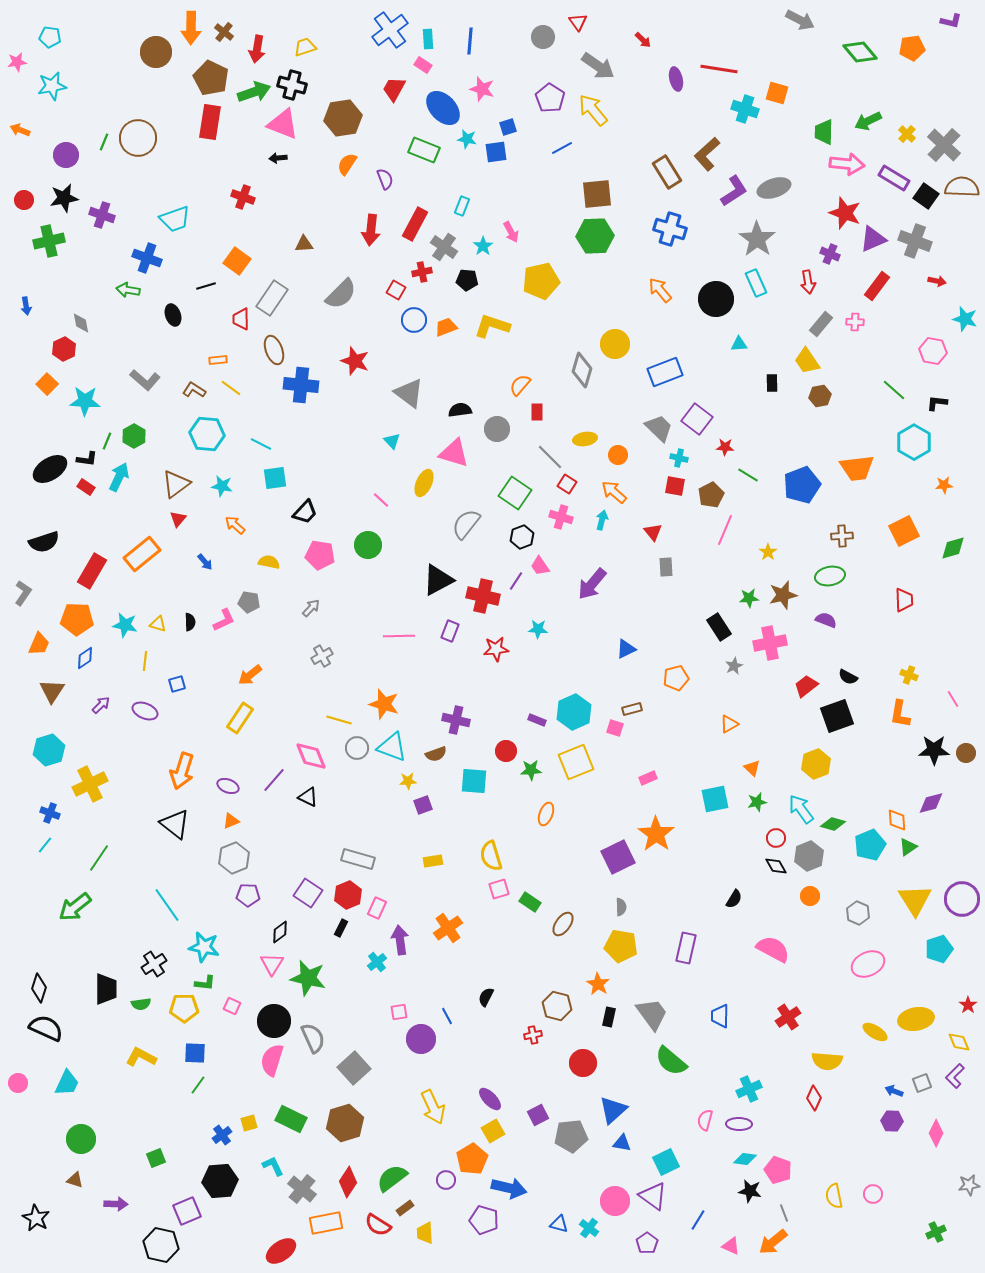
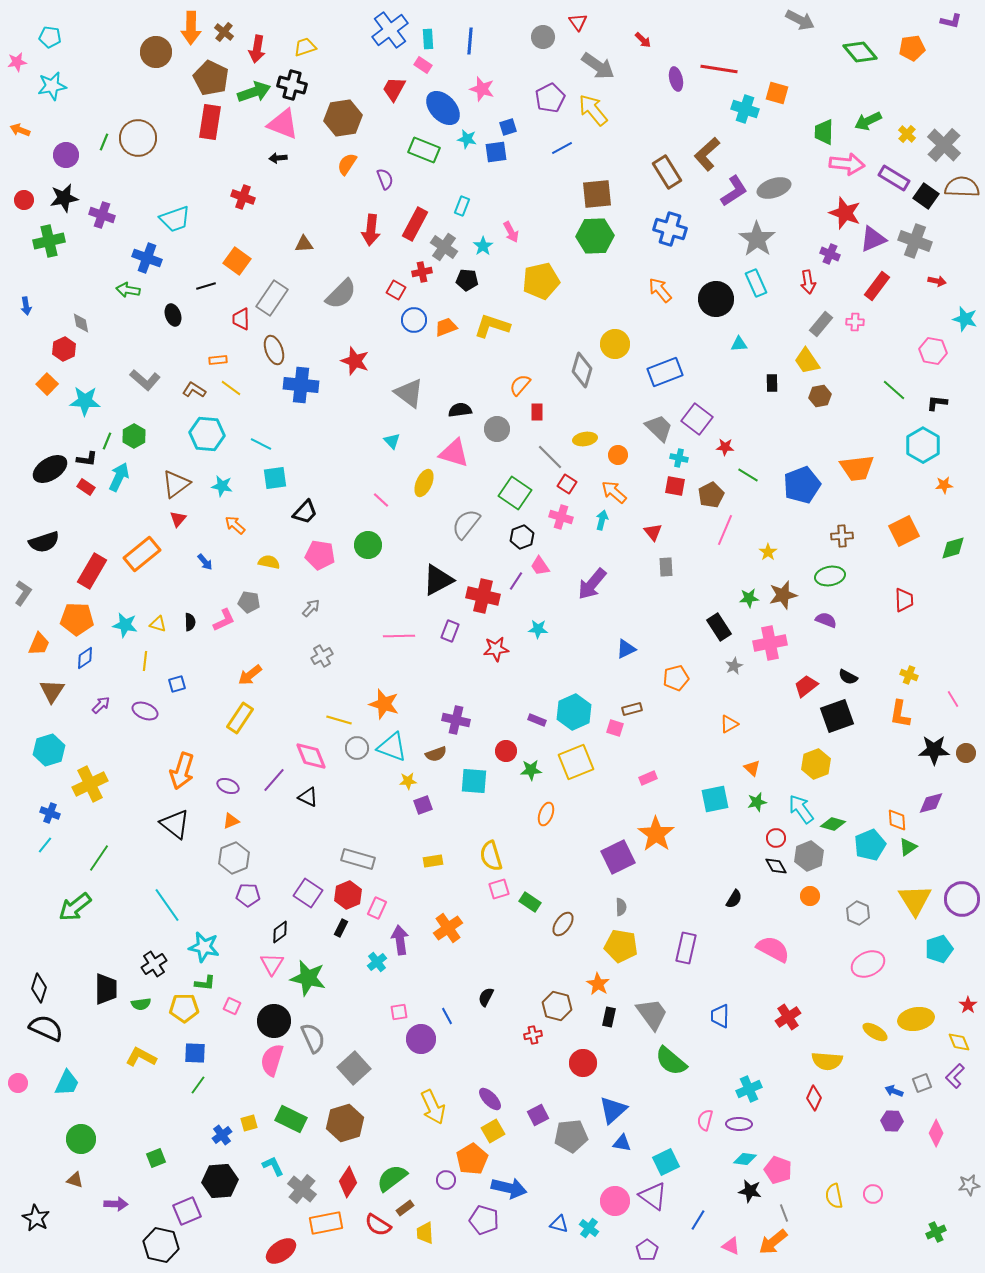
purple pentagon at (550, 98): rotated 12 degrees clockwise
cyan hexagon at (914, 442): moved 9 px right, 3 px down
purple pentagon at (647, 1243): moved 7 px down
